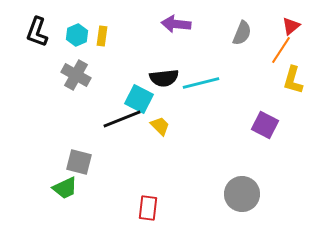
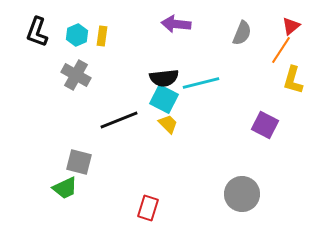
cyan square: moved 25 px right
black line: moved 3 px left, 1 px down
yellow trapezoid: moved 8 px right, 2 px up
red rectangle: rotated 10 degrees clockwise
